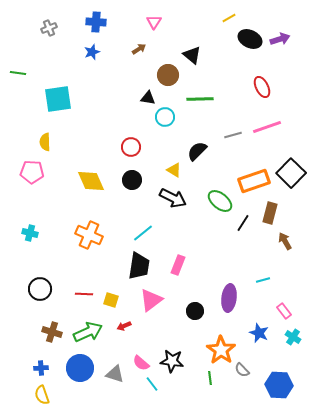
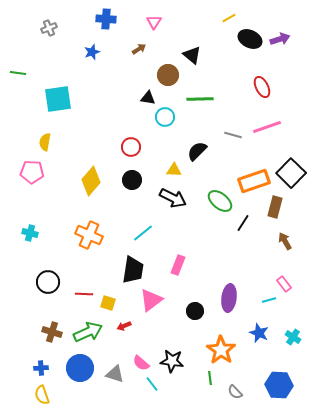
blue cross at (96, 22): moved 10 px right, 3 px up
gray line at (233, 135): rotated 30 degrees clockwise
yellow semicircle at (45, 142): rotated 12 degrees clockwise
yellow triangle at (174, 170): rotated 28 degrees counterclockwise
yellow diamond at (91, 181): rotated 64 degrees clockwise
brown rectangle at (270, 213): moved 5 px right, 6 px up
black trapezoid at (139, 266): moved 6 px left, 4 px down
cyan line at (263, 280): moved 6 px right, 20 px down
black circle at (40, 289): moved 8 px right, 7 px up
yellow square at (111, 300): moved 3 px left, 3 px down
pink rectangle at (284, 311): moved 27 px up
gray semicircle at (242, 370): moved 7 px left, 22 px down
